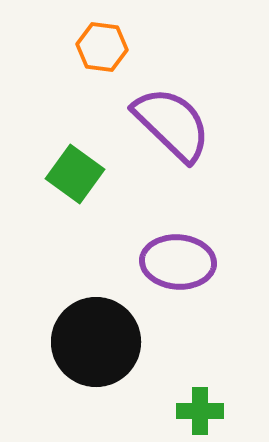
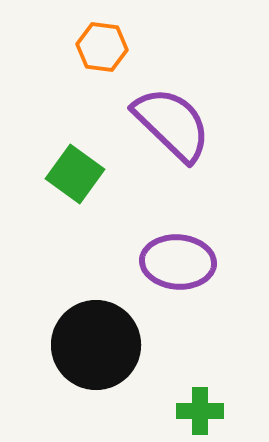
black circle: moved 3 px down
